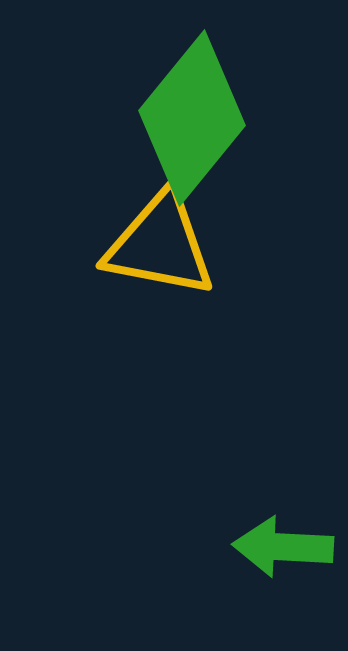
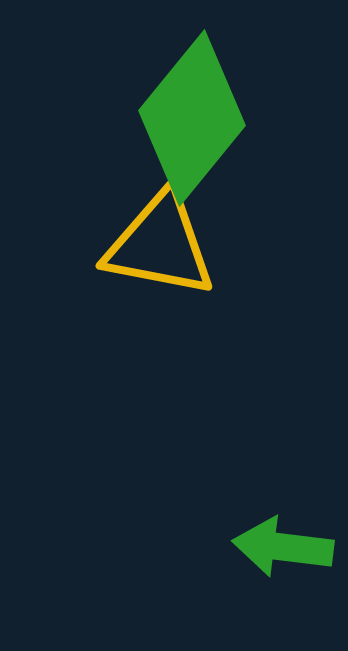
green arrow: rotated 4 degrees clockwise
